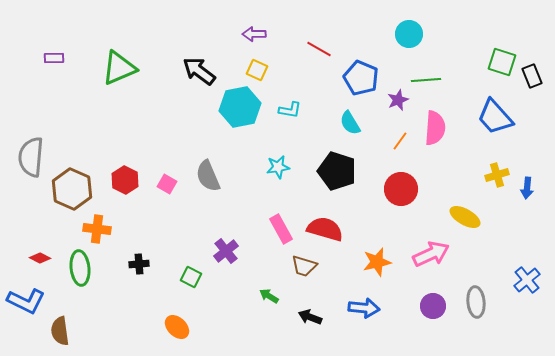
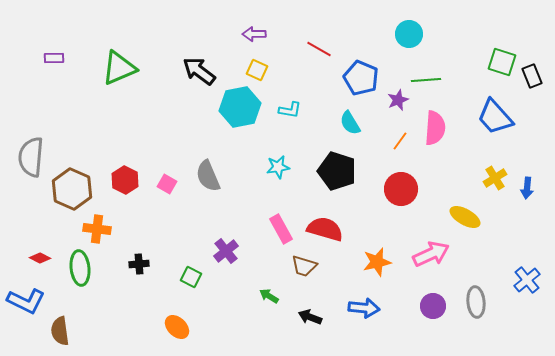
yellow cross at (497, 175): moved 2 px left, 3 px down; rotated 15 degrees counterclockwise
